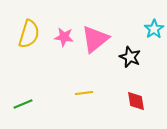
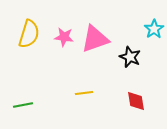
pink triangle: rotated 20 degrees clockwise
green line: moved 1 px down; rotated 12 degrees clockwise
